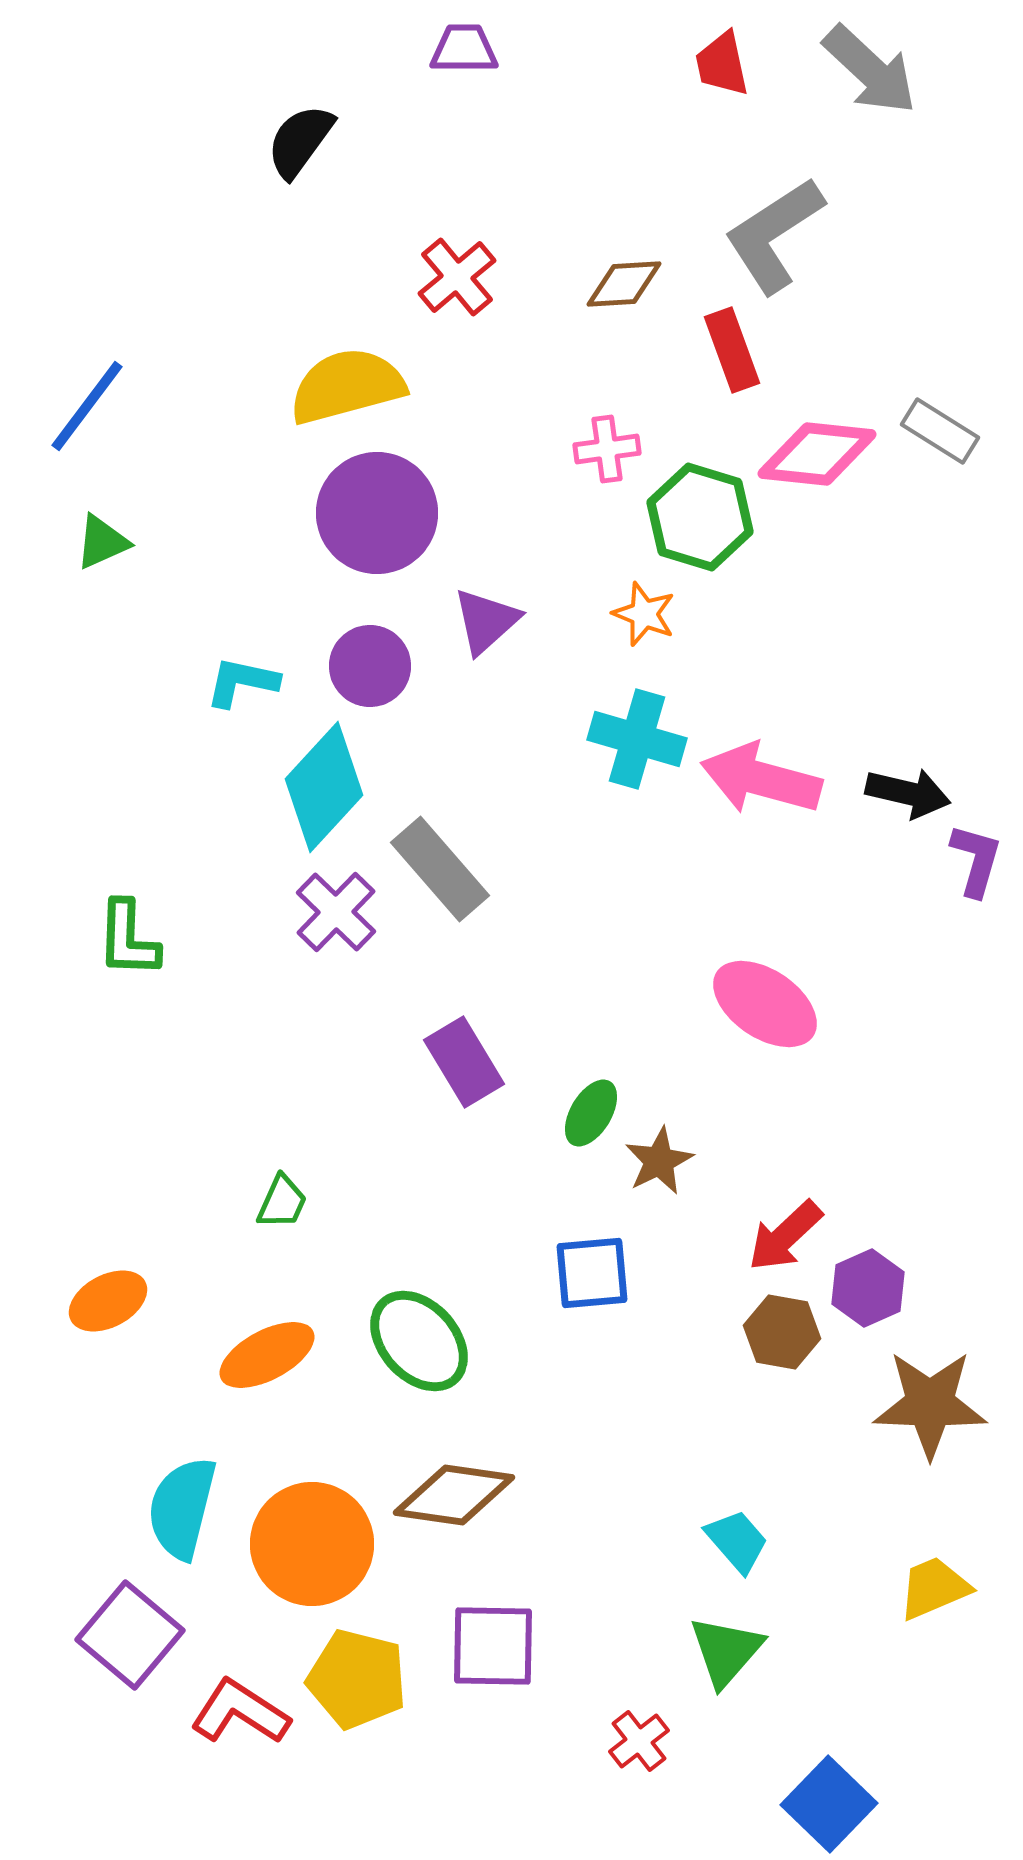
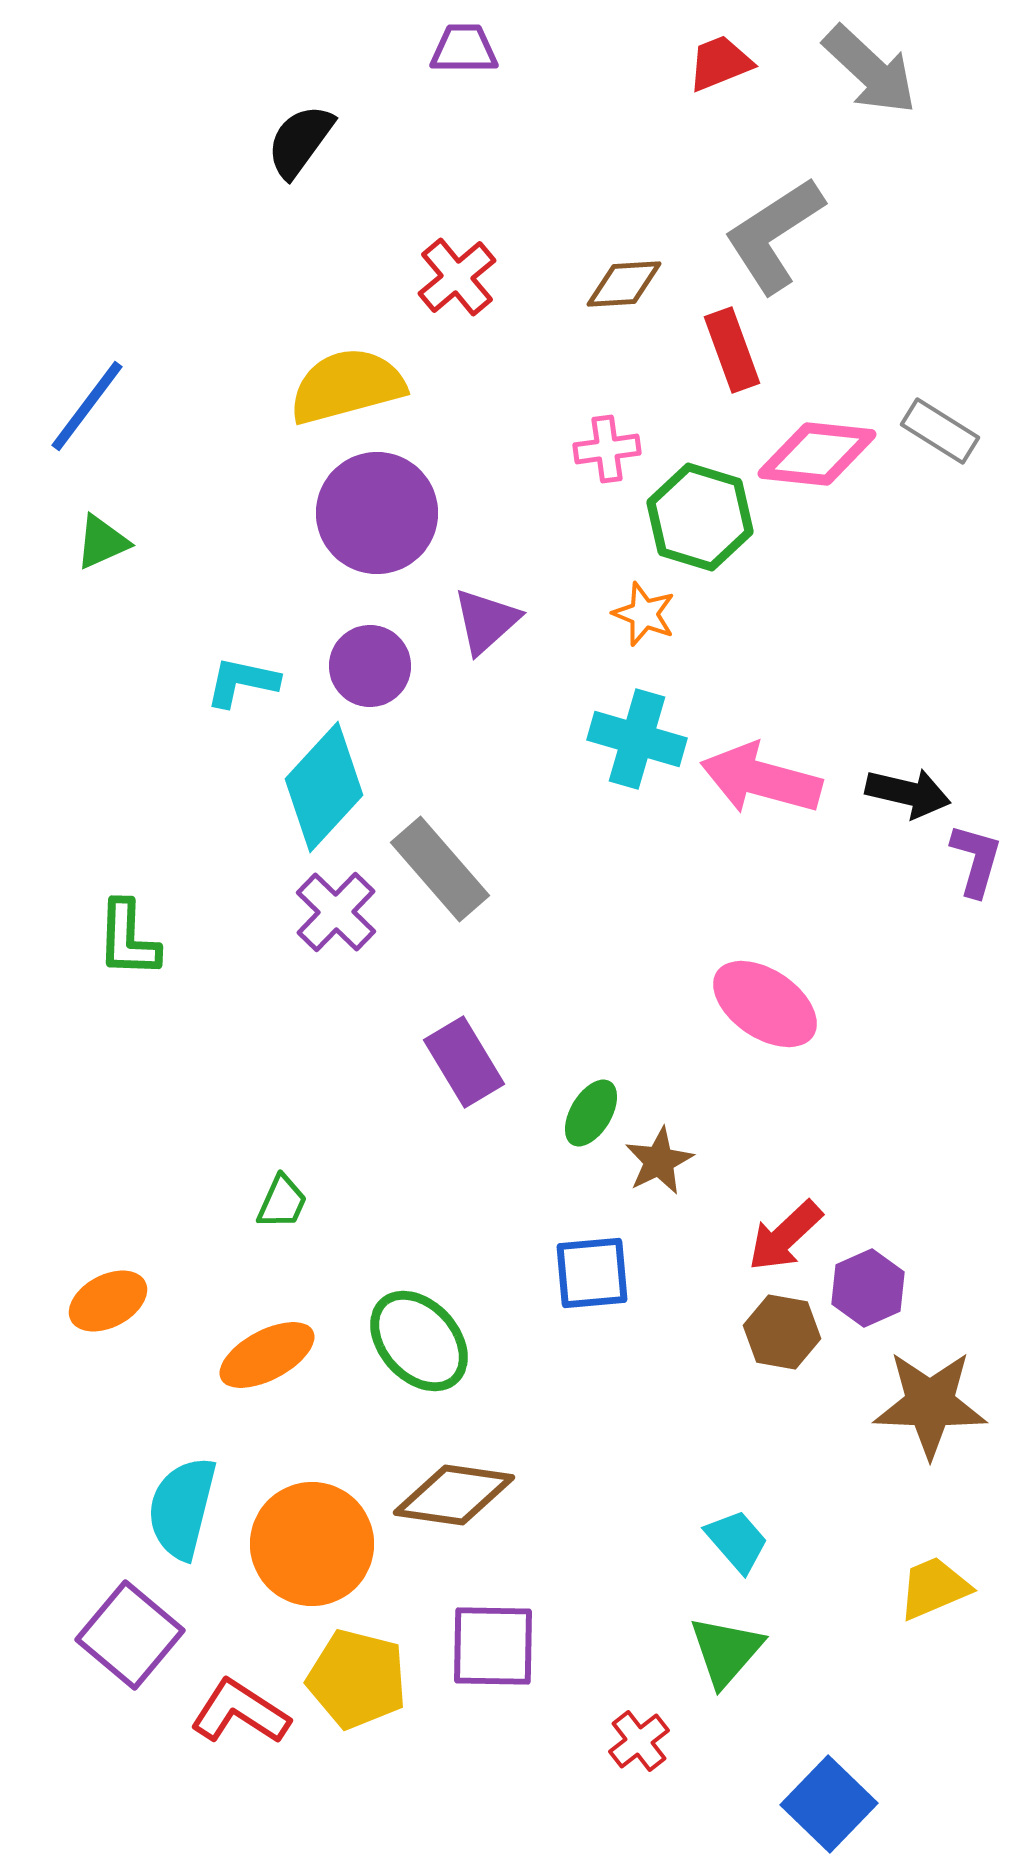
red trapezoid at (722, 64): moved 2 px left, 1 px up; rotated 80 degrees clockwise
